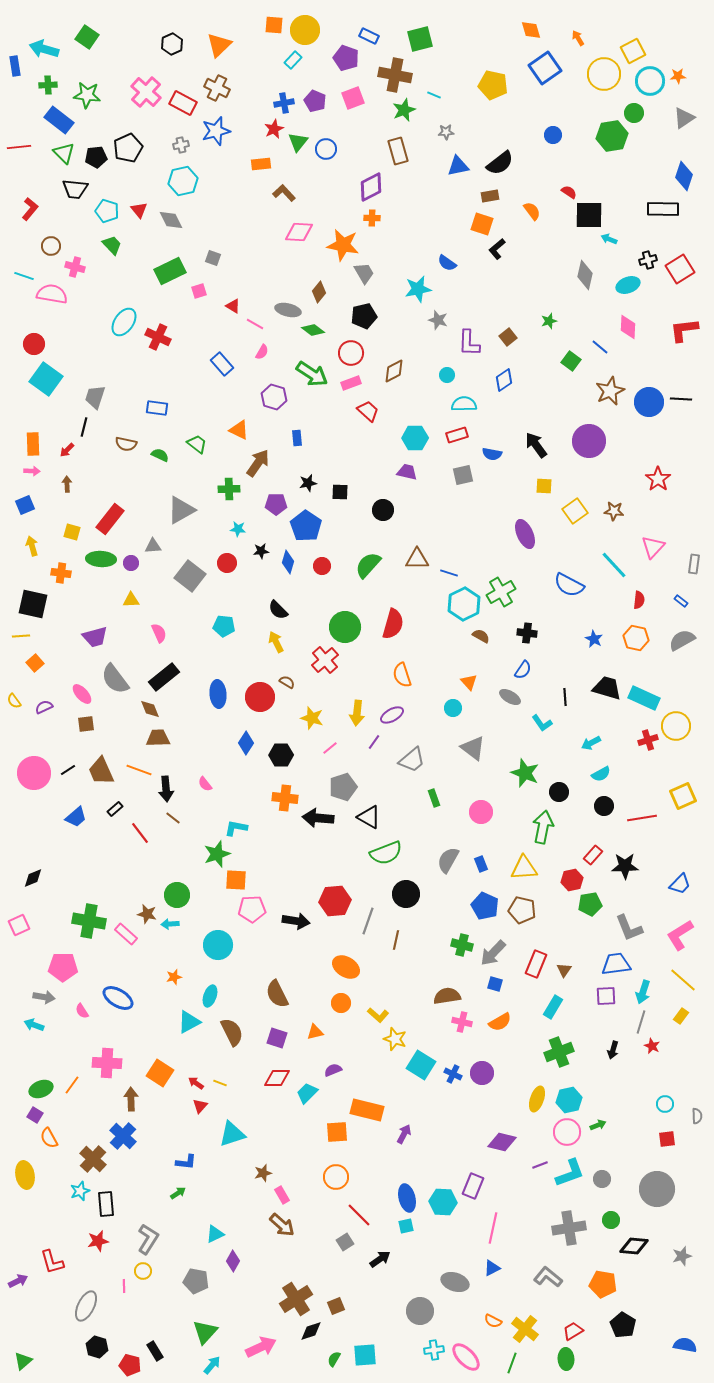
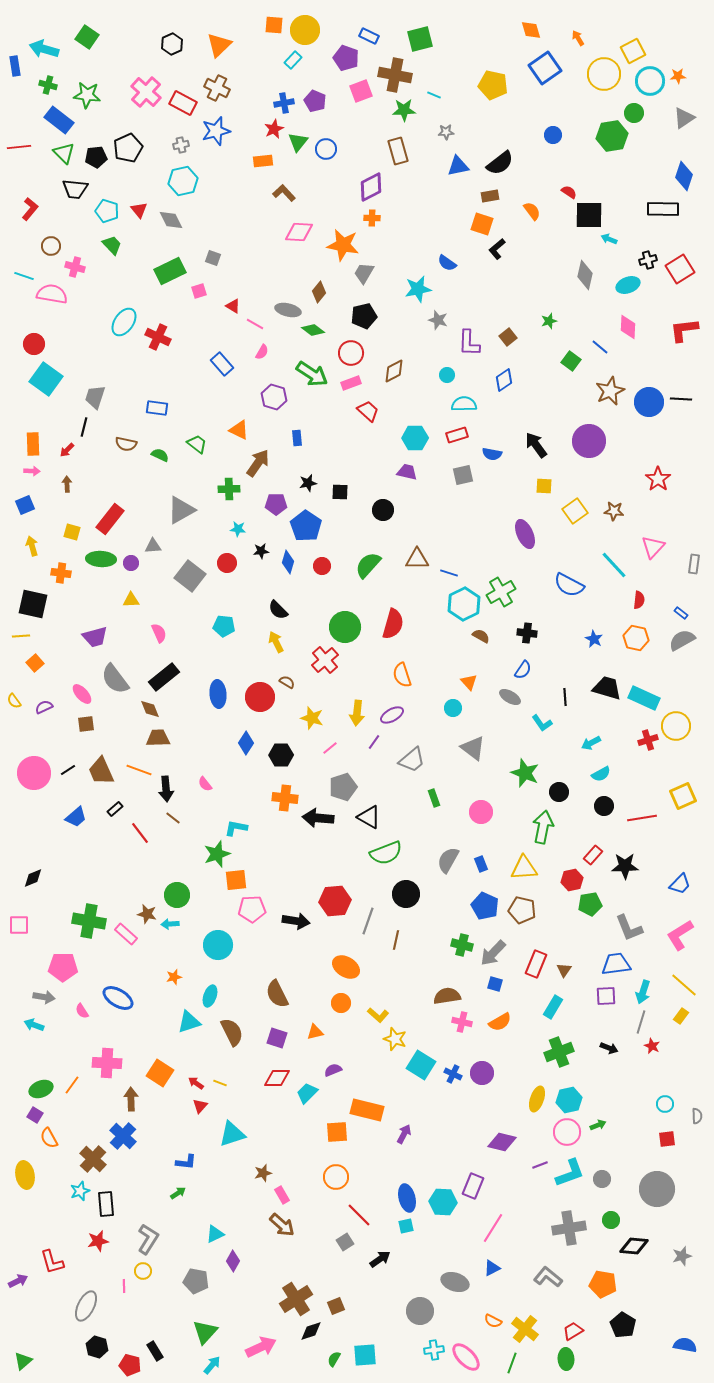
green cross at (48, 85): rotated 18 degrees clockwise
pink square at (353, 98): moved 8 px right, 7 px up
green star at (404, 110): rotated 20 degrees clockwise
orange rectangle at (261, 164): moved 2 px right, 3 px up
gray trapezoid at (364, 273): rotated 120 degrees counterclockwise
blue rectangle at (681, 601): moved 12 px down
orange square at (236, 880): rotated 10 degrees counterclockwise
pink square at (19, 925): rotated 25 degrees clockwise
yellow line at (683, 980): moved 1 px right, 5 px down
cyan triangle at (189, 1022): rotated 10 degrees clockwise
black arrow at (613, 1050): moved 4 px left, 2 px up; rotated 84 degrees counterclockwise
pink line at (493, 1228): rotated 20 degrees clockwise
